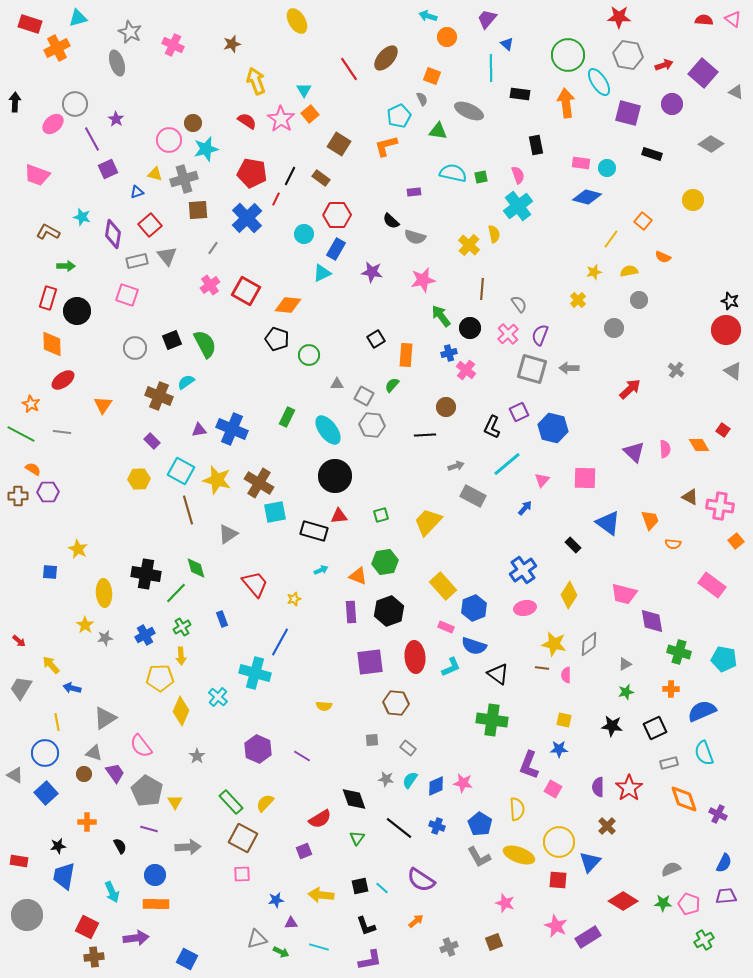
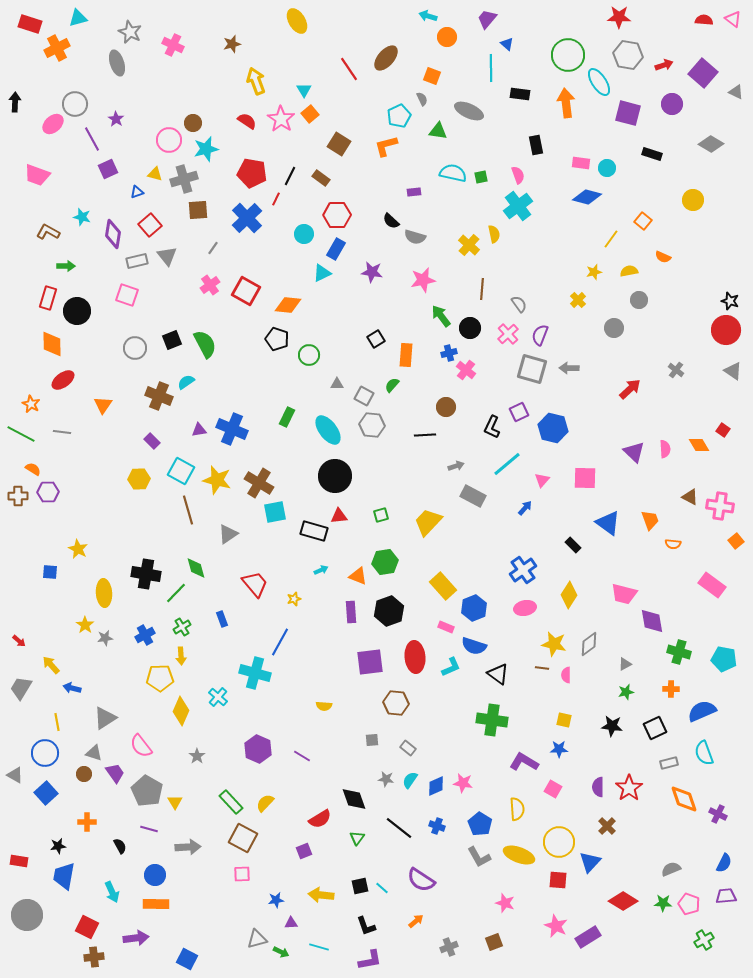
purple L-shape at (529, 765): moved 5 px left, 3 px up; rotated 100 degrees clockwise
